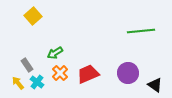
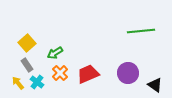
yellow square: moved 6 px left, 27 px down
